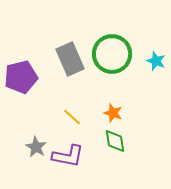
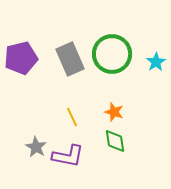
cyan star: moved 1 px down; rotated 18 degrees clockwise
purple pentagon: moved 19 px up
orange star: moved 1 px right, 1 px up
yellow line: rotated 24 degrees clockwise
